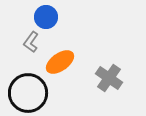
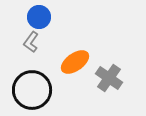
blue circle: moved 7 px left
orange ellipse: moved 15 px right
black circle: moved 4 px right, 3 px up
